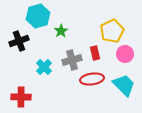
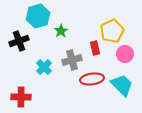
red rectangle: moved 5 px up
cyan trapezoid: moved 2 px left
